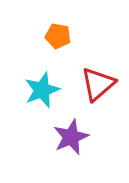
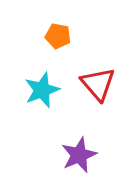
red triangle: rotated 30 degrees counterclockwise
purple star: moved 8 px right, 18 px down
